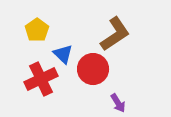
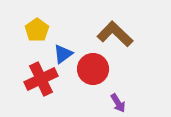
brown L-shape: rotated 102 degrees counterclockwise
blue triangle: rotated 40 degrees clockwise
